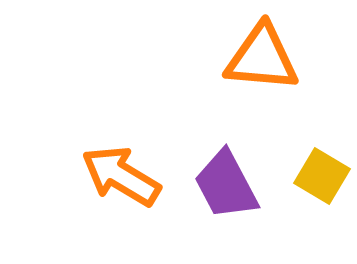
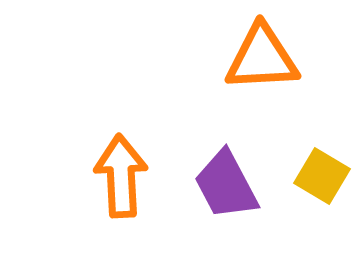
orange triangle: rotated 8 degrees counterclockwise
orange arrow: rotated 56 degrees clockwise
